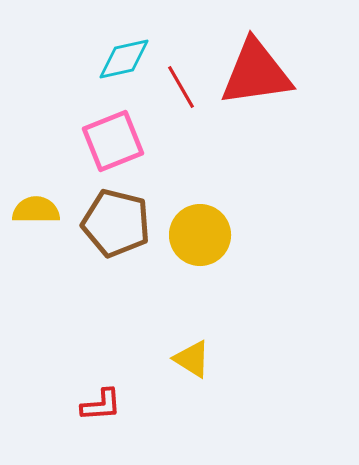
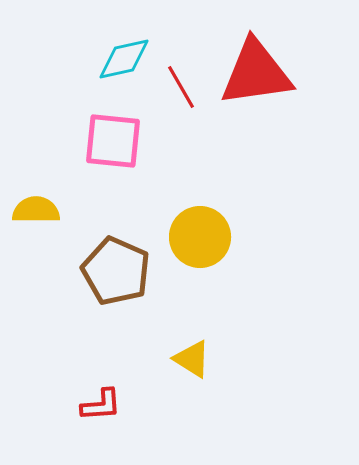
pink square: rotated 28 degrees clockwise
brown pentagon: moved 48 px down; rotated 10 degrees clockwise
yellow circle: moved 2 px down
